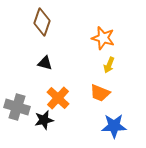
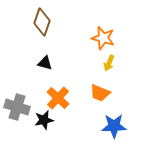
yellow arrow: moved 2 px up
